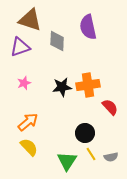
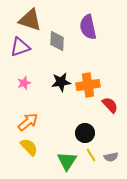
black star: moved 1 px left, 5 px up
red semicircle: moved 2 px up
yellow line: moved 1 px down
